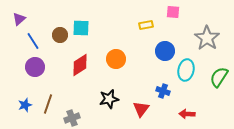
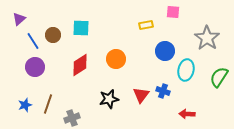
brown circle: moved 7 px left
red triangle: moved 14 px up
